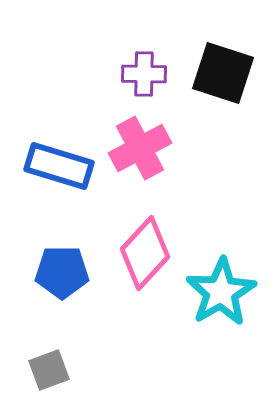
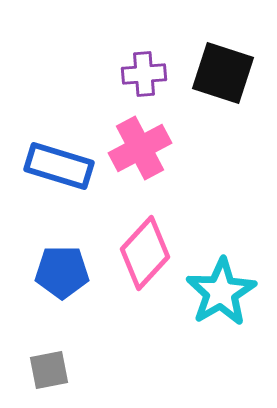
purple cross: rotated 6 degrees counterclockwise
gray square: rotated 9 degrees clockwise
